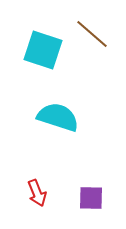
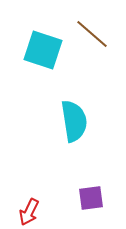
cyan semicircle: moved 16 px right, 4 px down; rotated 63 degrees clockwise
red arrow: moved 8 px left, 19 px down; rotated 48 degrees clockwise
purple square: rotated 8 degrees counterclockwise
